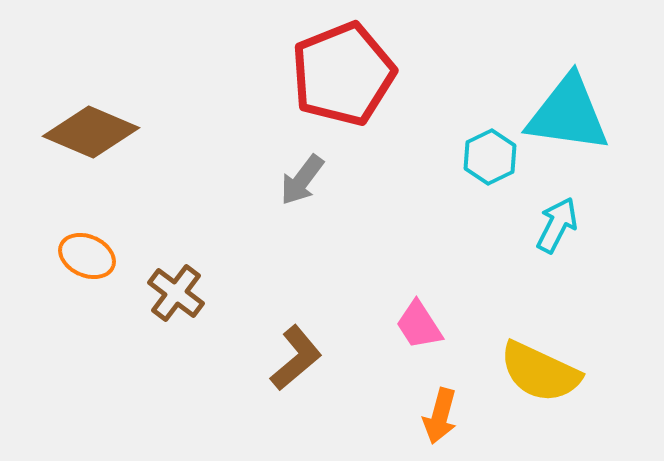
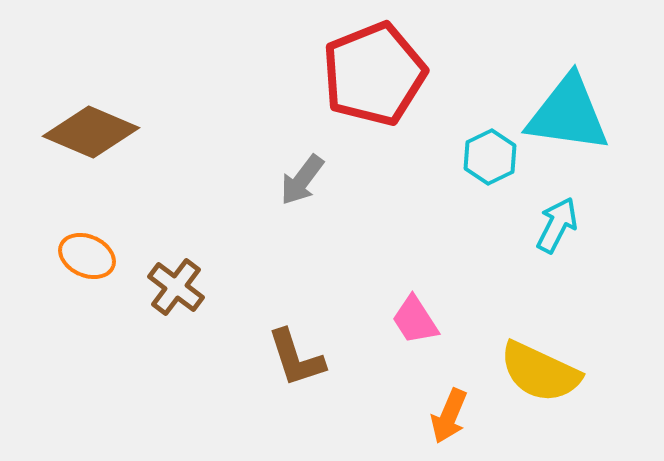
red pentagon: moved 31 px right
brown cross: moved 6 px up
pink trapezoid: moved 4 px left, 5 px up
brown L-shape: rotated 112 degrees clockwise
orange arrow: moved 9 px right; rotated 8 degrees clockwise
